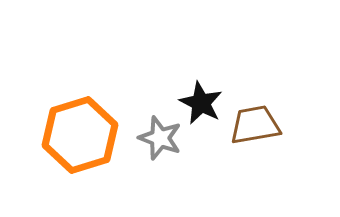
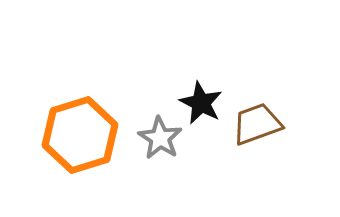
brown trapezoid: moved 2 px right, 1 px up; rotated 10 degrees counterclockwise
gray star: rotated 12 degrees clockwise
